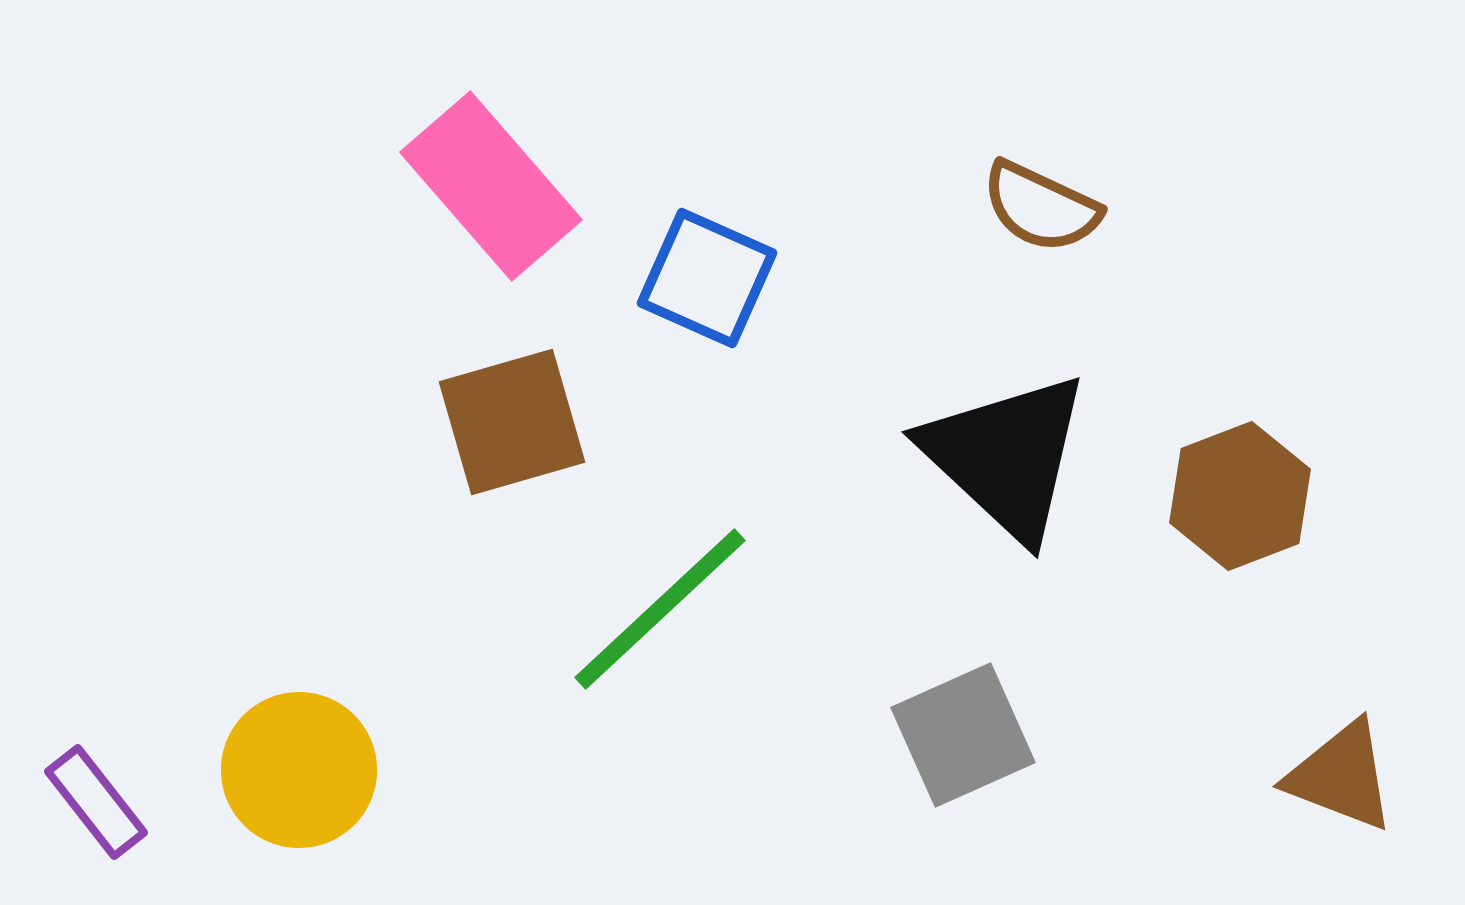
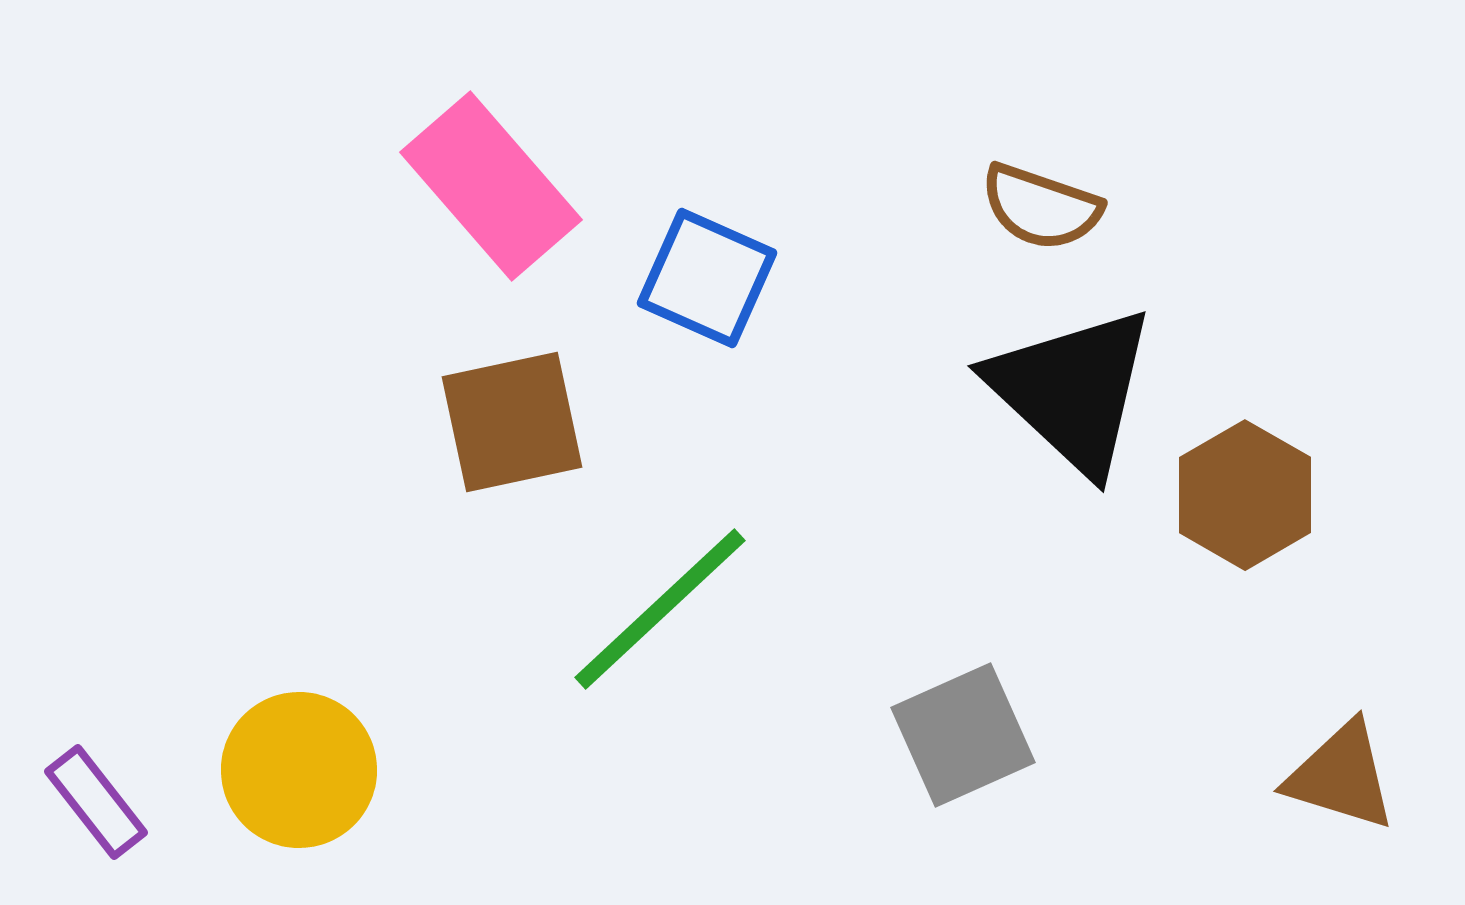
brown semicircle: rotated 6 degrees counterclockwise
brown square: rotated 4 degrees clockwise
black triangle: moved 66 px right, 66 px up
brown hexagon: moved 5 px right, 1 px up; rotated 9 degrees counterclockwise
brown triangle: rotated 4 degrees counterclockwise
